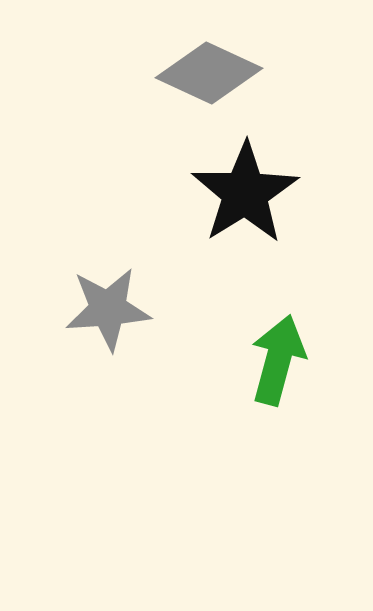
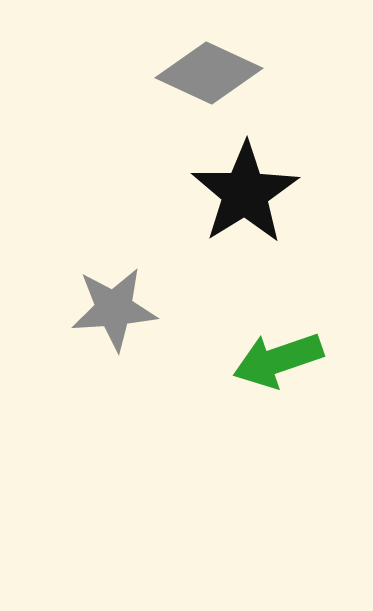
gray star: moved 6 px right
green arrow: rotated 124 degrees counterclockwise
